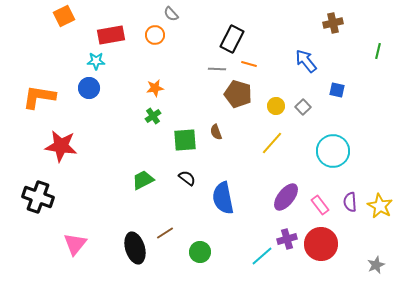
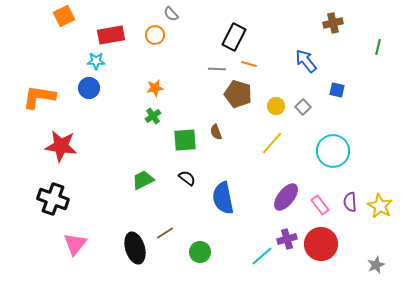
black rectangle: moved 2 px right, 2 px up
green line: moved 4 px up
black cross: moved 15 px right, 2 px down
